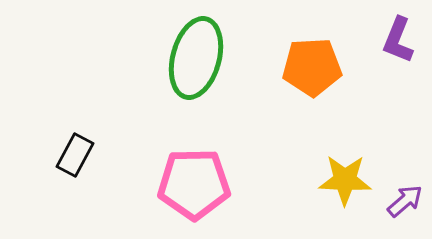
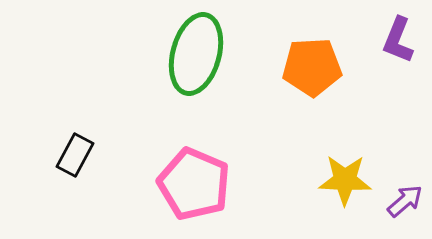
green ellipse: moved 4 px up
pink pentagon: rotated 24 degrees clockwise
